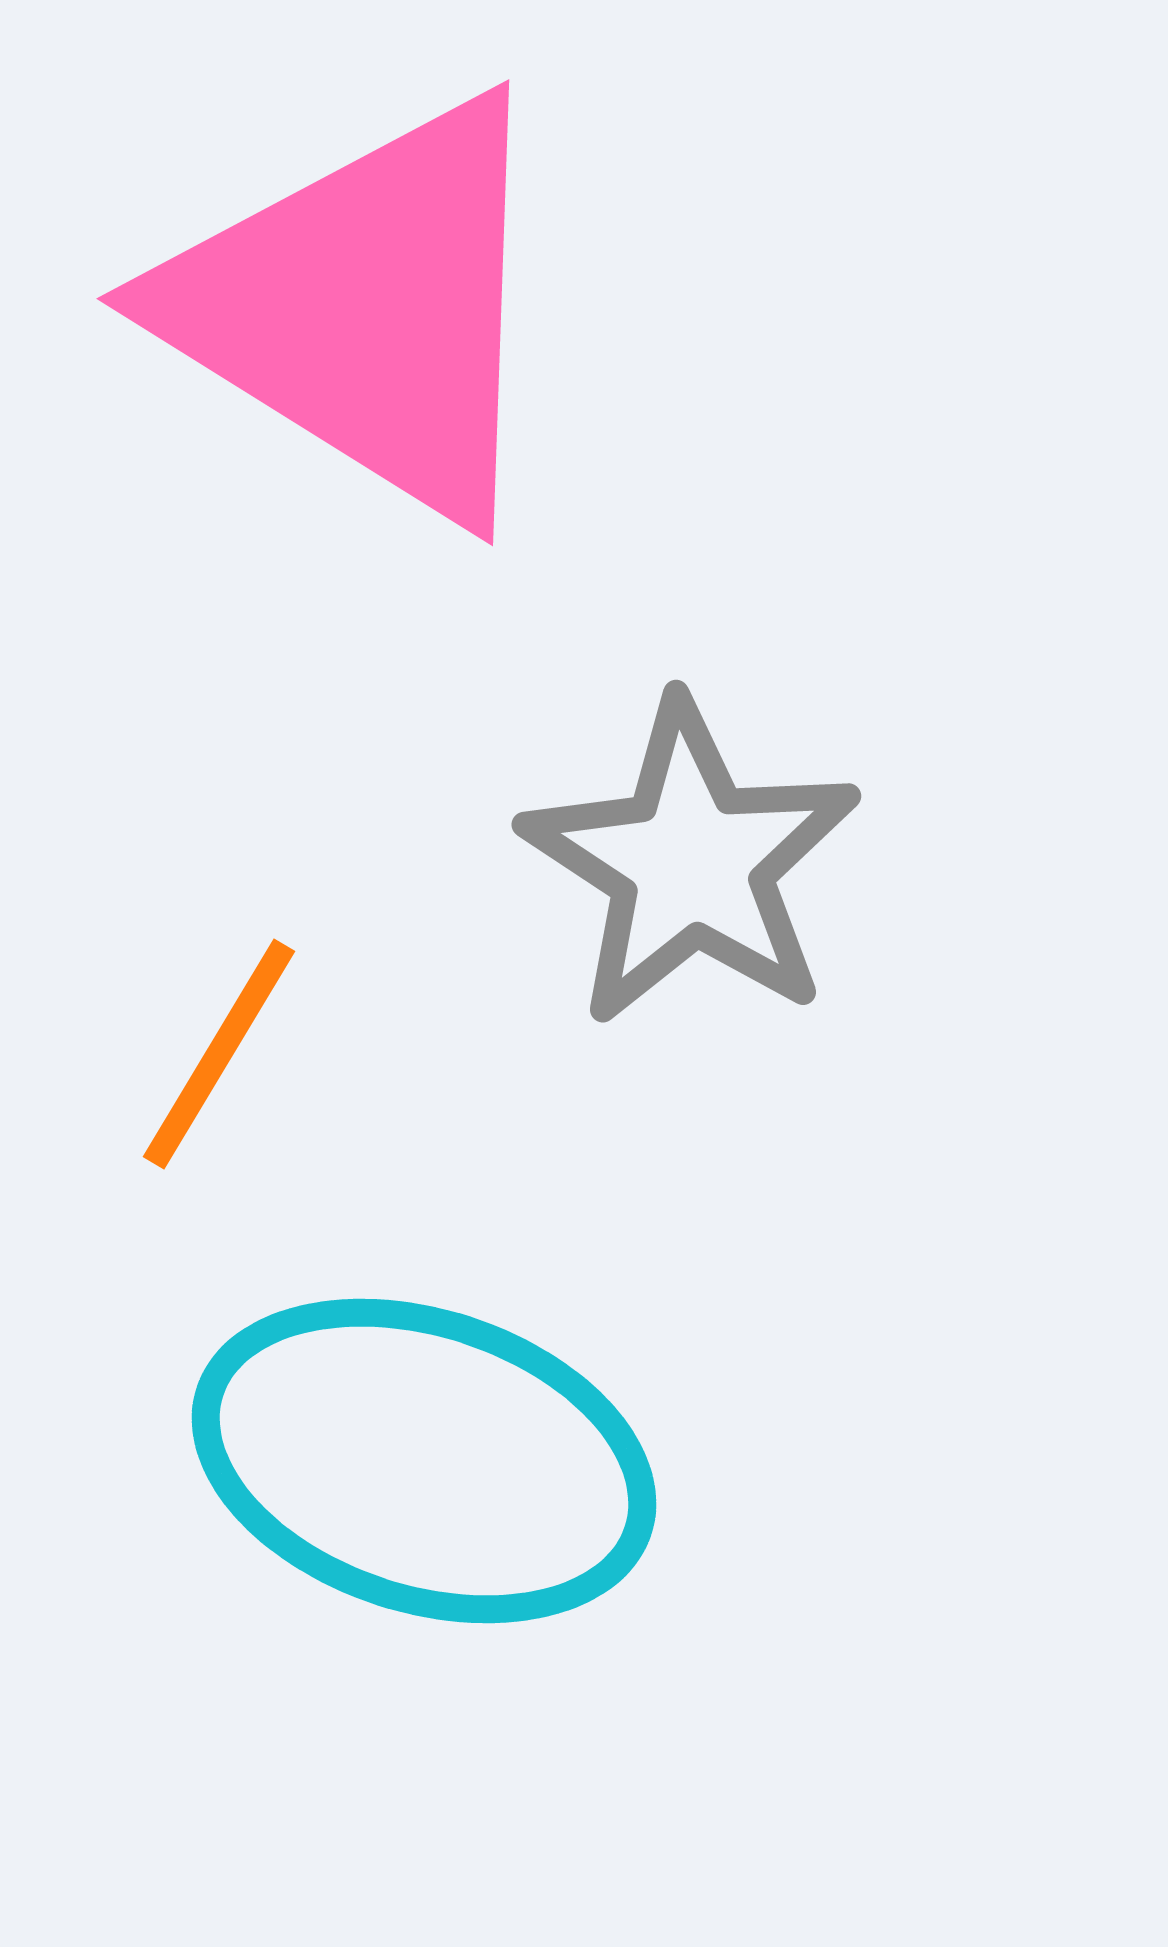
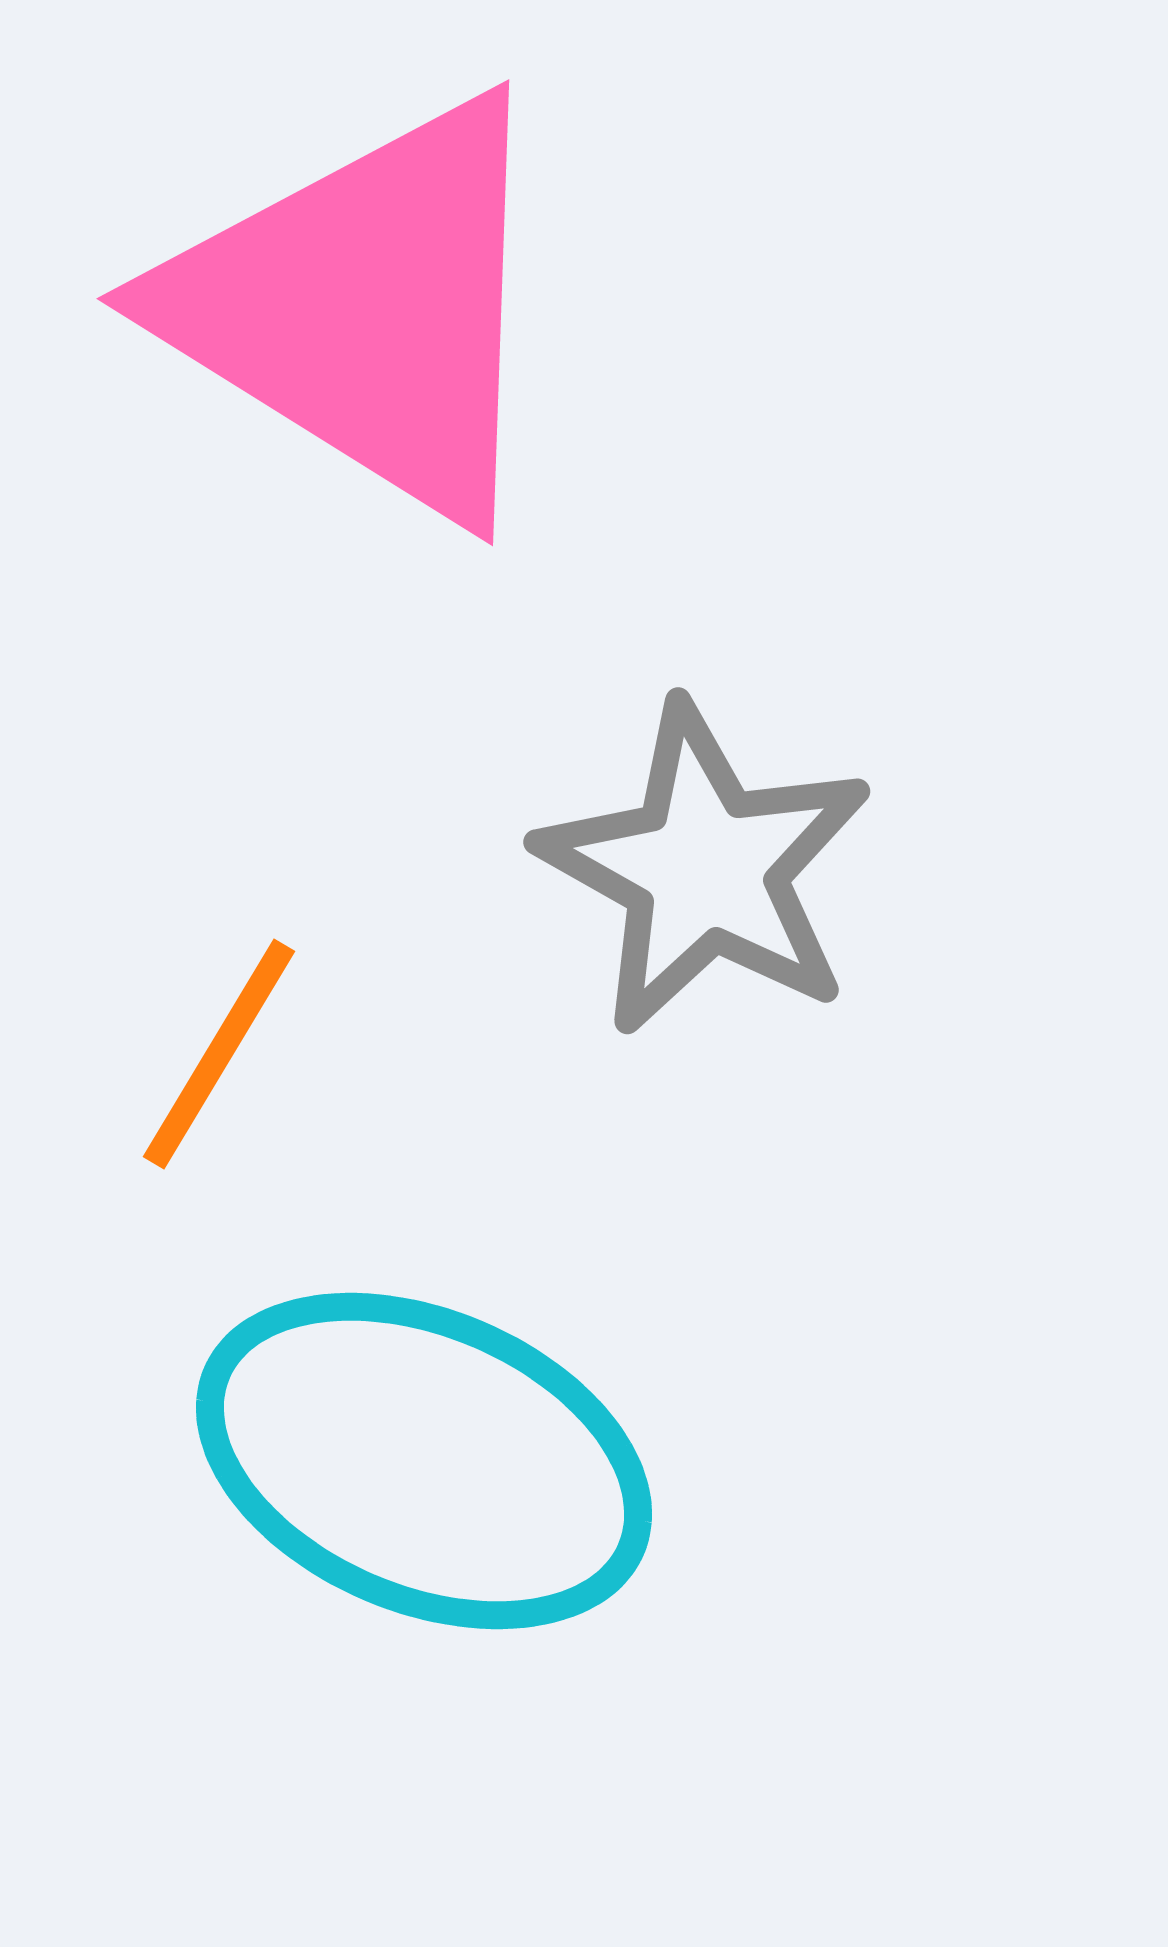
gray star: moved 14 px right, 6 px down; rotated 4 degrees counterclockwise
cyan ellipse: rotated 5 degrees clockwise
